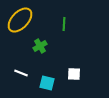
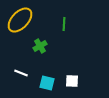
white square: moved 2 px left, 7 px down
